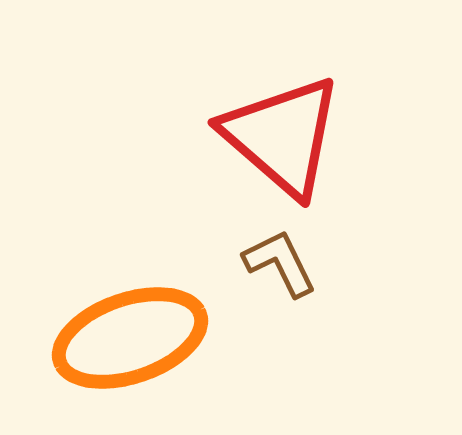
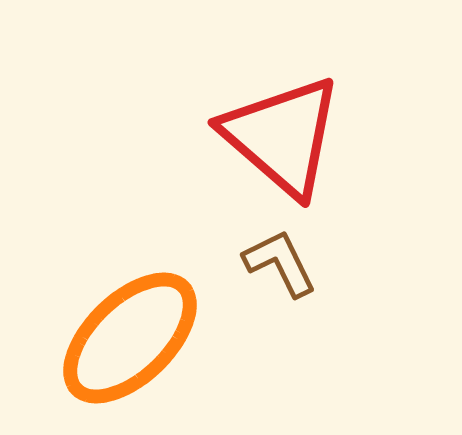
orange ellipse: rotated 25 degrees counterclockwise
